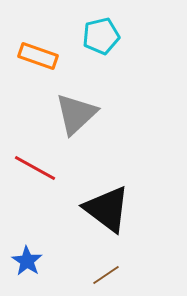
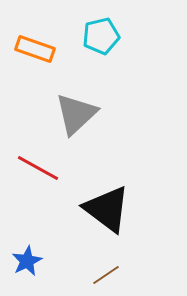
orange rectangle: moved 3 px left, 7 px up
red line: moved 3 px right
blue star: rotated 12 degrees clockwise
